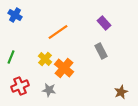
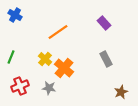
gray rectangle: moved 5 px right, 8 px down
gray star: moved 2 px up
